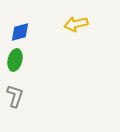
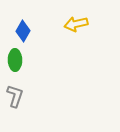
blue diamond: moved 3 px right, 1 px up; rotated 45 degrees counterclockwise
green ellipse: rotated 15 degrees counterclockwise
